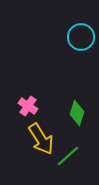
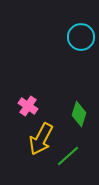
green diamond: moved 2 px right, 1 px down
yellow arrow: rotated 60 degrees clockwise
